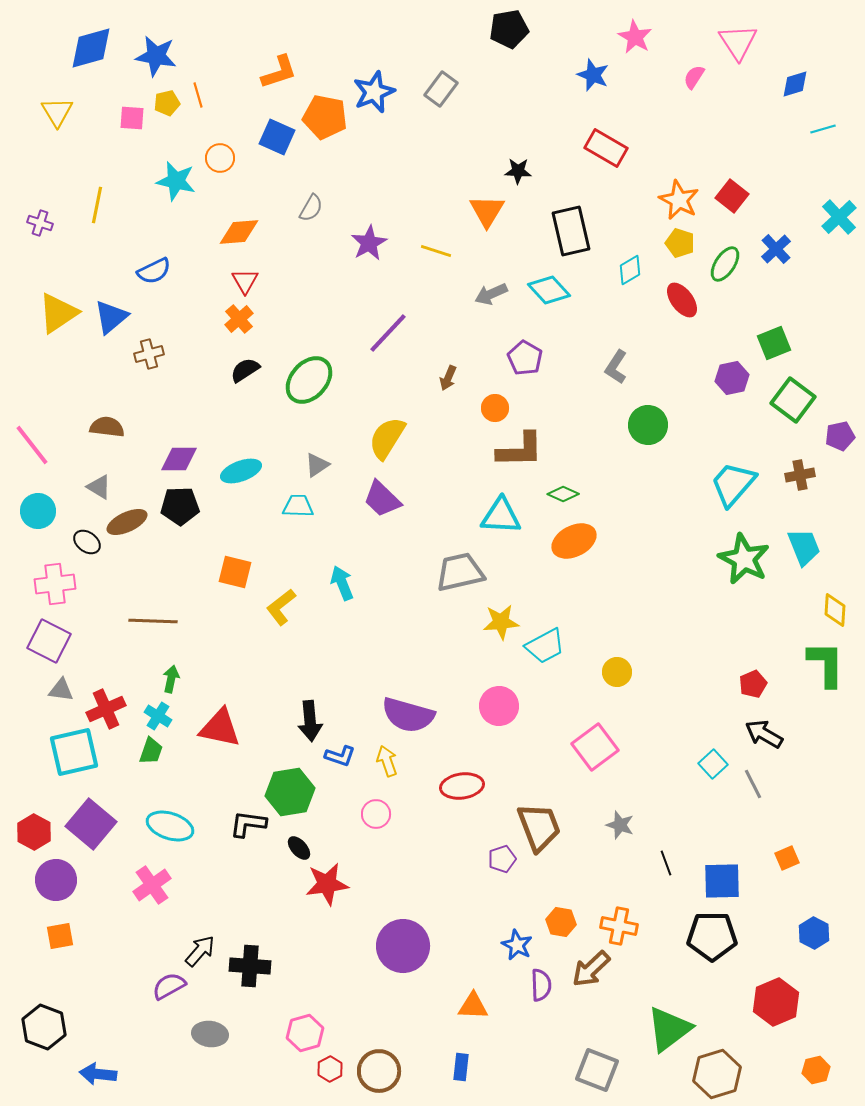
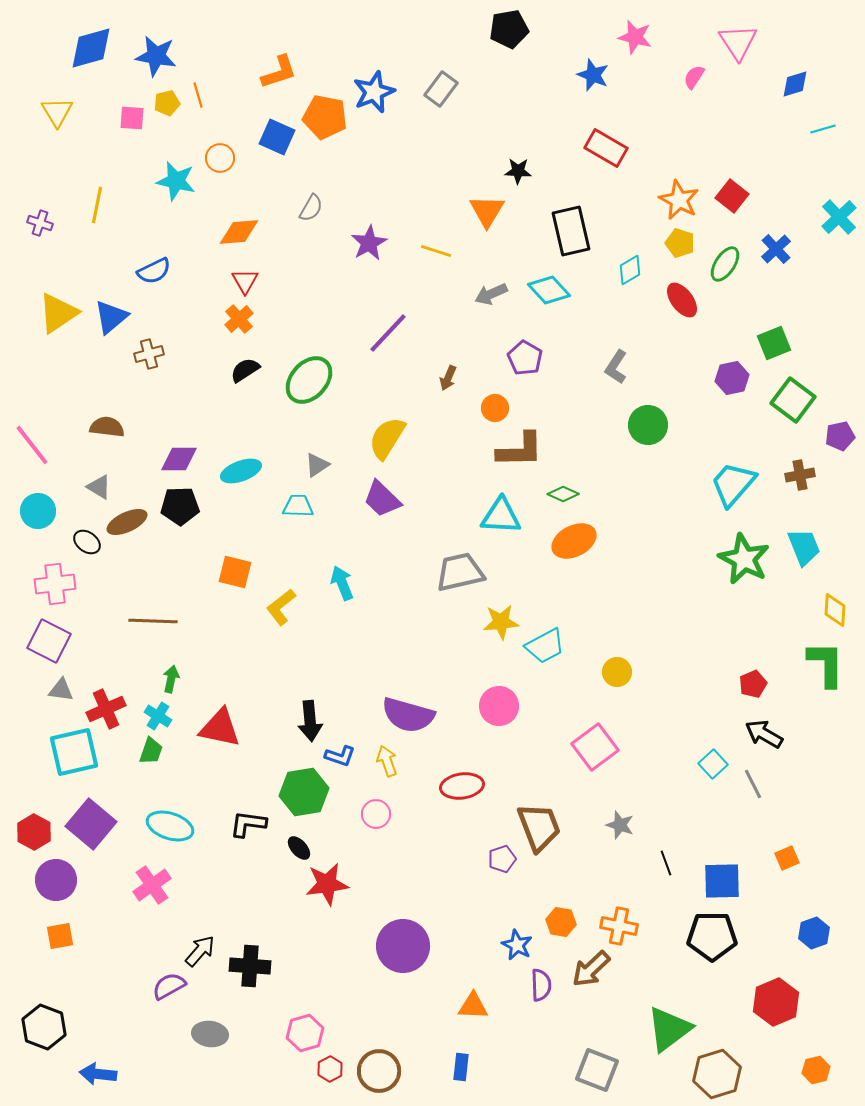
pink star at (635, 37): rotated 16 degrees counterclockwise
green hexagon at (290, 792): moved 14 px right
blue hexagon at (814, 933): rotated 12 degrees clockwise
